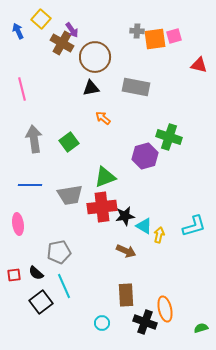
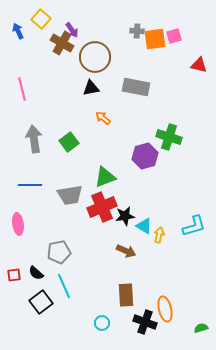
red cross: rotated 16 degrees counterclockwise
